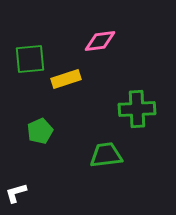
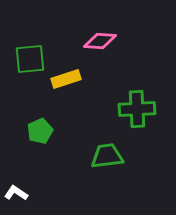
pink diamond: rotated 12 degrees clockwise
green trapezoid: moved 1 px right, 1 px down
white L-shape: rotated 50 degrees clockwise
